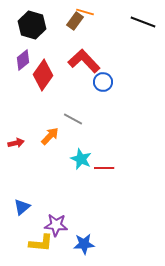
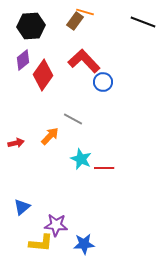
black hexagon: moved 1 px left, 1 px down; rotated 20 degrees counterclockwise
